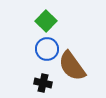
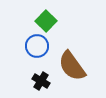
blue circle: moved 10 px left, 3 px up
black cross: moved 2 px left, 2 px up; rotated 18 degrees clockwise
